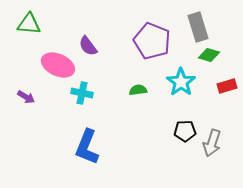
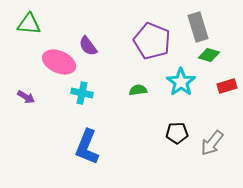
pink ellipse: moved 1 px right, 3 px up
black pentagon: moved 8 px left, 2 px down
gray arrow: rotated 20 degrees clockwise
